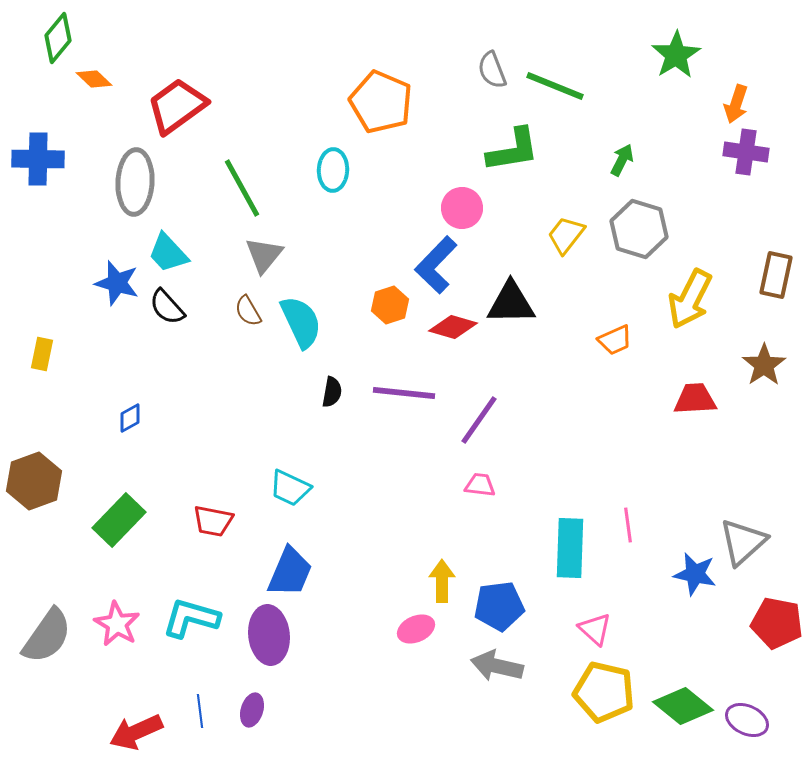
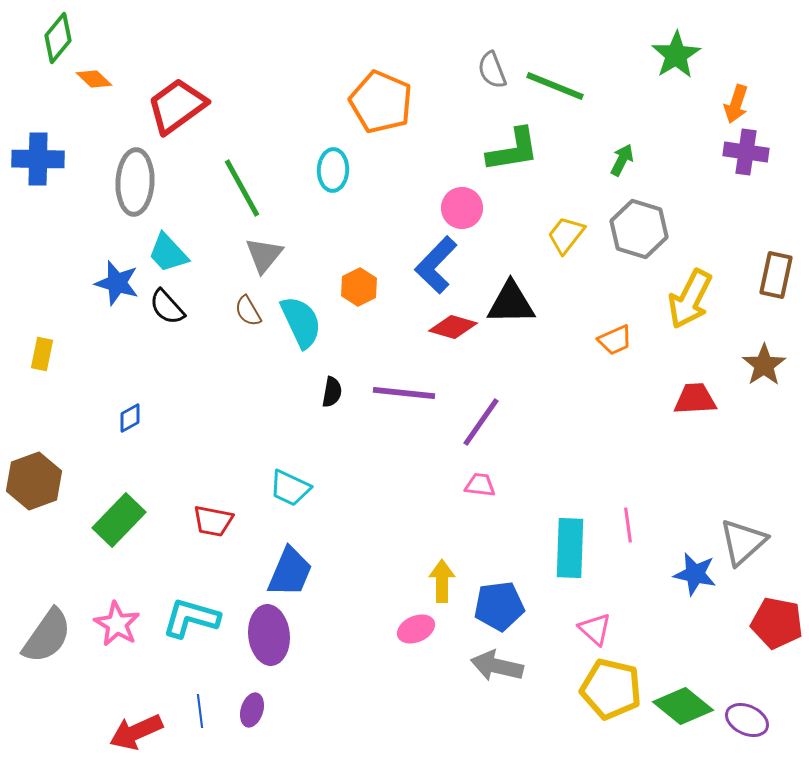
orange hexagon at (390, 305): moved 31 px left, 18 px up; rotated 9 degrees counterclockwise
purple line at (479, 420): moved 2 px right, 2 px down
yellow pentagon at (604, 692): moved 7 px right, 3 px up
